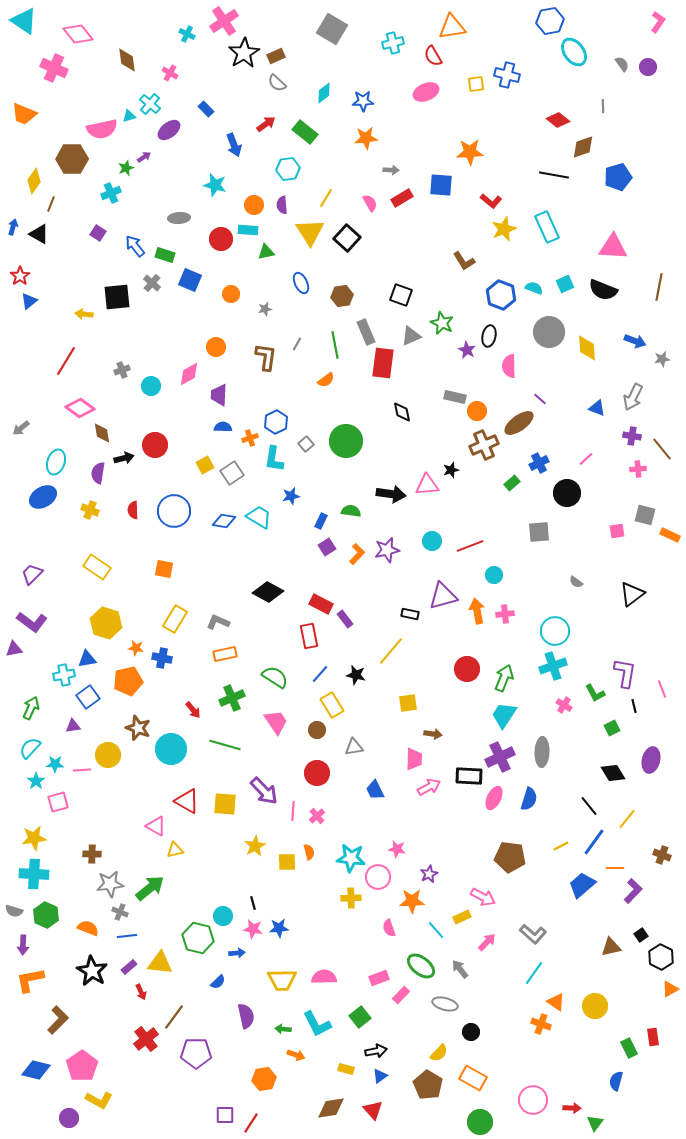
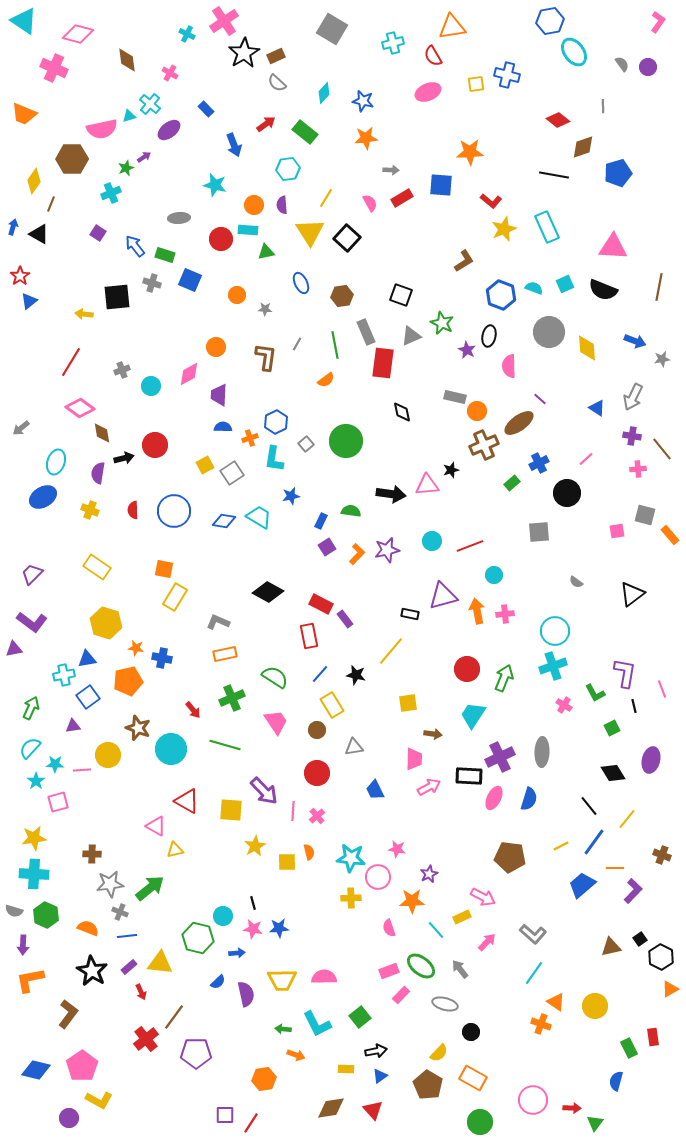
pink diamond at (78, 34): rotated 36 degrees counterclockwise
pink ellipse at (426, 92): moved 2 px right
cyan diamond at (324, 93): rotated 10 degrees counterclockwise
blue star at (363, 101): rotated 15 degrees clockwise
blue pentagon at (618, 177): moved 4 px up
brown L-shape at (464, 261): rotated 90 degrees counterclockwise
gray cross at (152, 283): rotated 24 degrees counterclockwise
orange circle at (231, 294): moved 6 px right, 1 px down
gray star at (265, 309): rotated 16 degrees clockwise
red line at (66, 361): moved 5 px right, 1 px down
blue triangle at (597, 408): rotated 12 degrees clockwise
orange rectangle at (670, 535): rotated 24 degrees clockwise
yellow rectangle at (175, 619): moved 22 px up
cyan trapezoid at (504, 715): moved 31 px left
yellow square at (225, 804): moved 6 px right, 6 px down
black square at (641, 935): moved 1 px left, 4 px down
pink rectangle at (379, 978): moved 10 px right, 7 px up
purple semicircle at (246, 1016): moved 22 px up
brown L-shape at (58, 1020): moved 10 px right, 6 px up; rotated 8 degrees counterclockwise
yellow rectangle at (346, 1069): rotated 14 degrees counterclockwise
